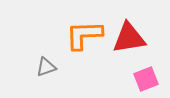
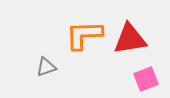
red triangle: moved 1 px right, 1 px down
